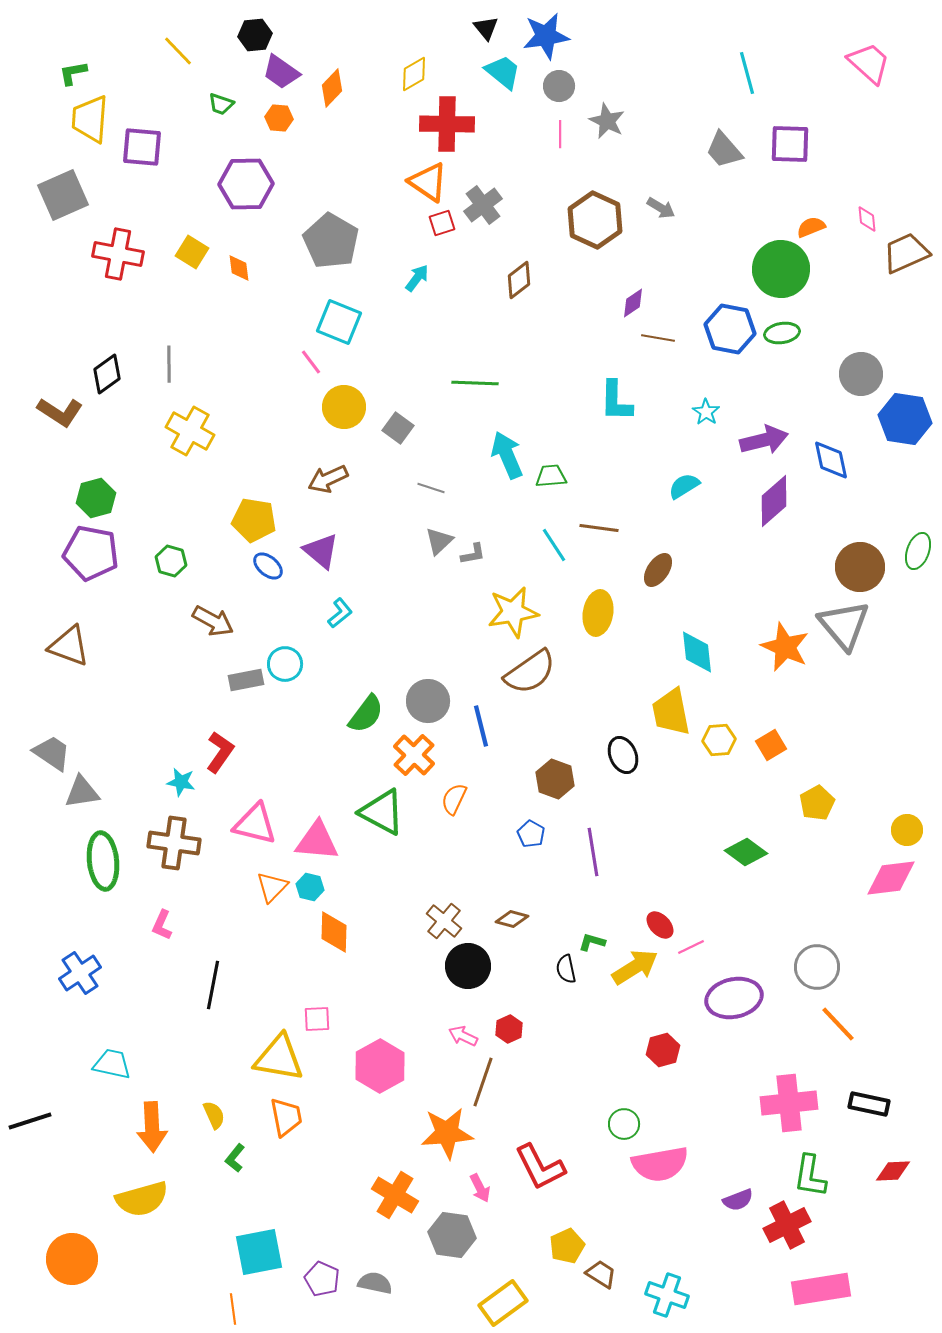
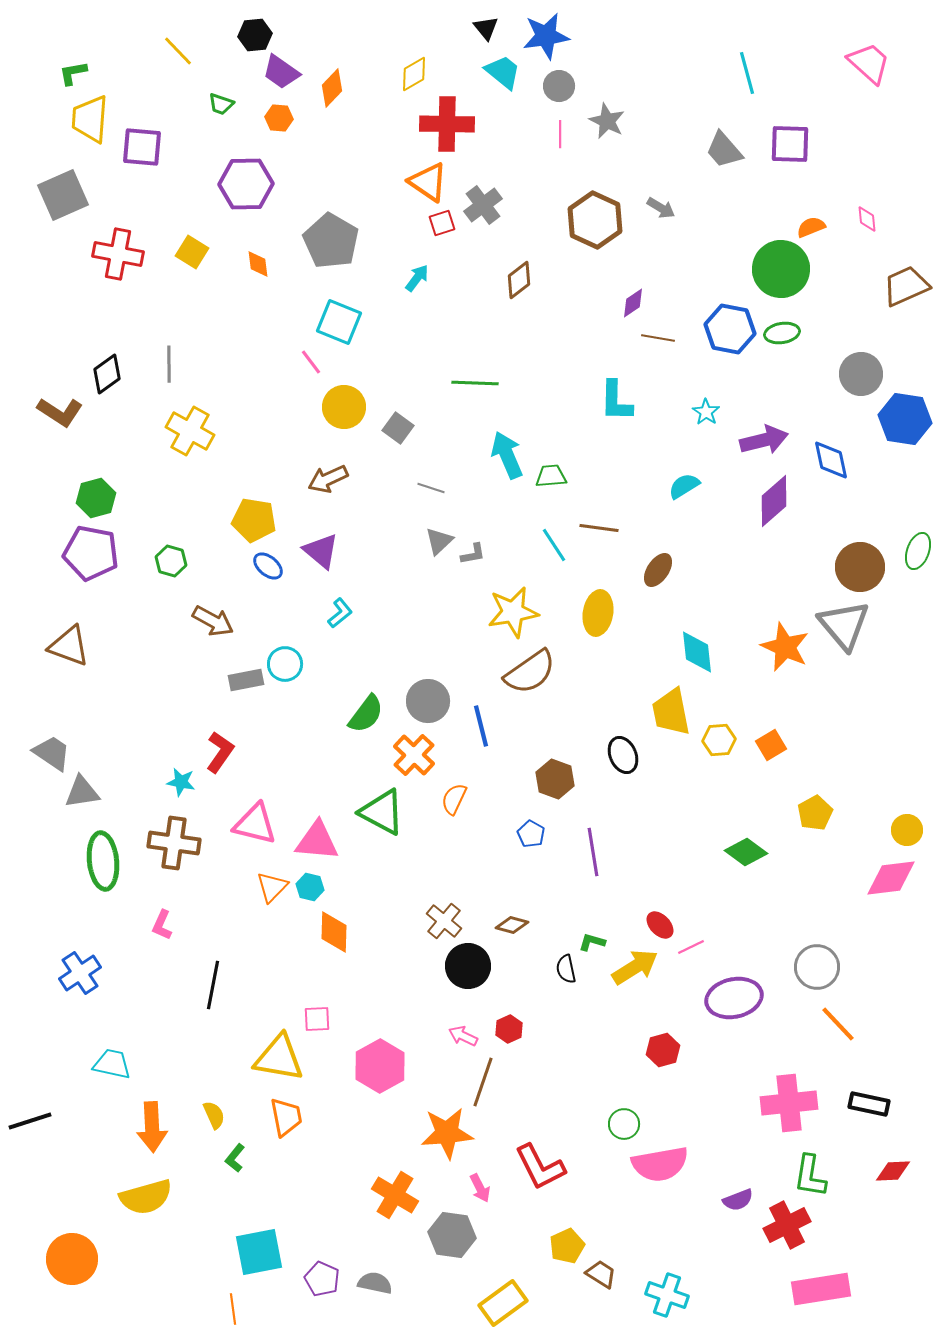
brown trapezoid at (906, 253): moved 33 px down
orange diamond at (239, 268): moved 19 px right, 4 px up
yellow pentagon at (817, 803): moved 2 px left, 10 px down
brown diamond at (512, 919): moved 6 px down
yellow semicircle at (142, 1199): moved 4 px right, 2 px up
